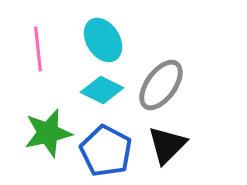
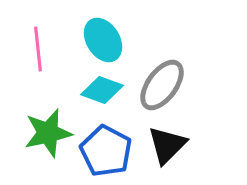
gray ellipse: moved 1 px right
cyan diamond: rotated 6 degrees counterclockwise
